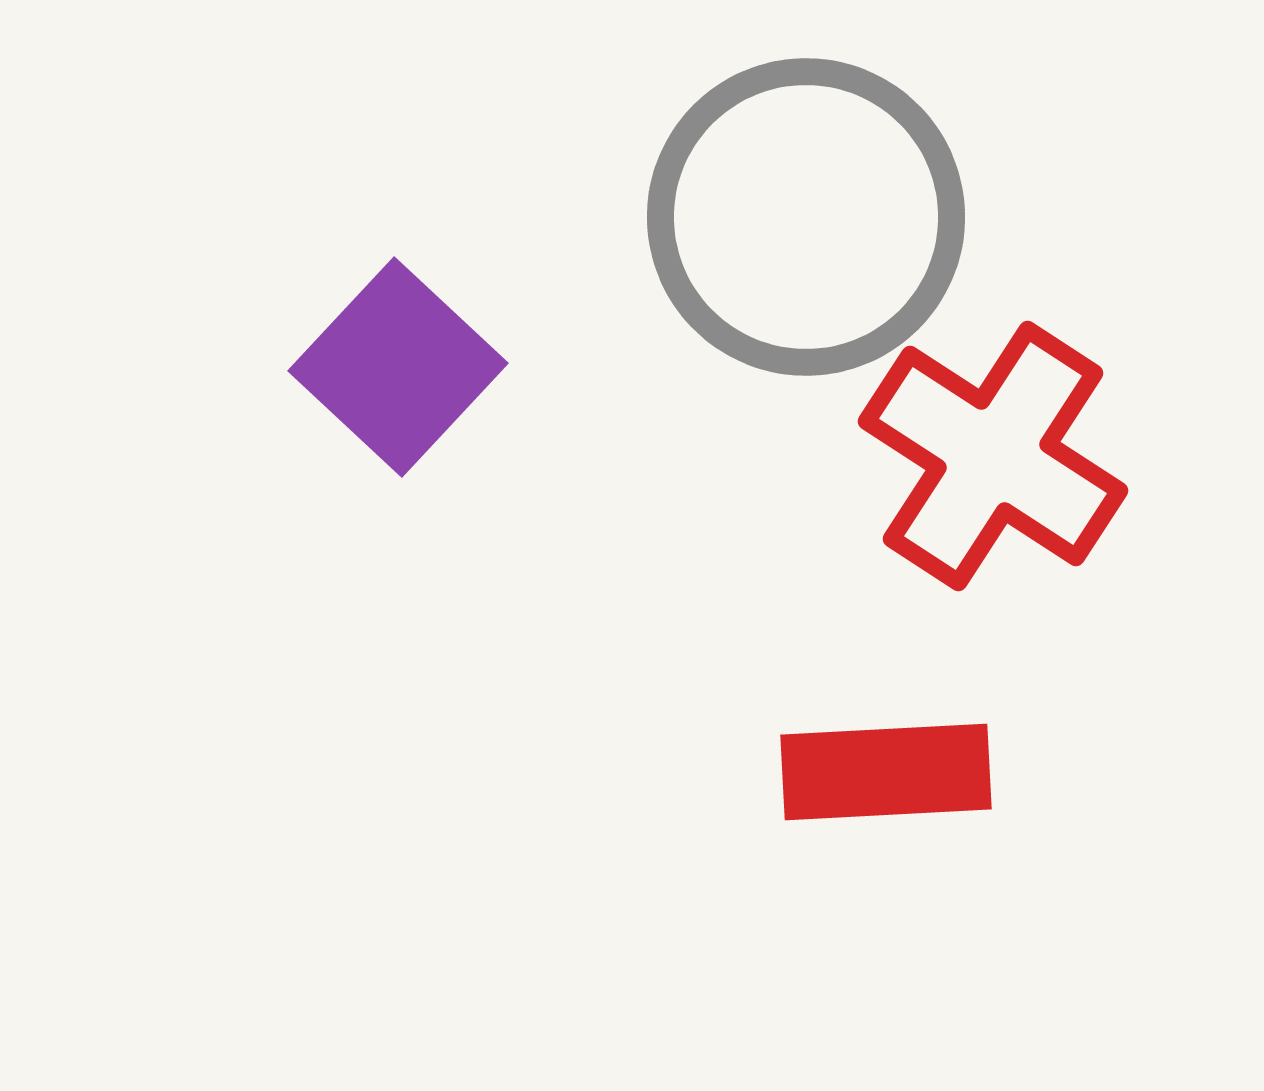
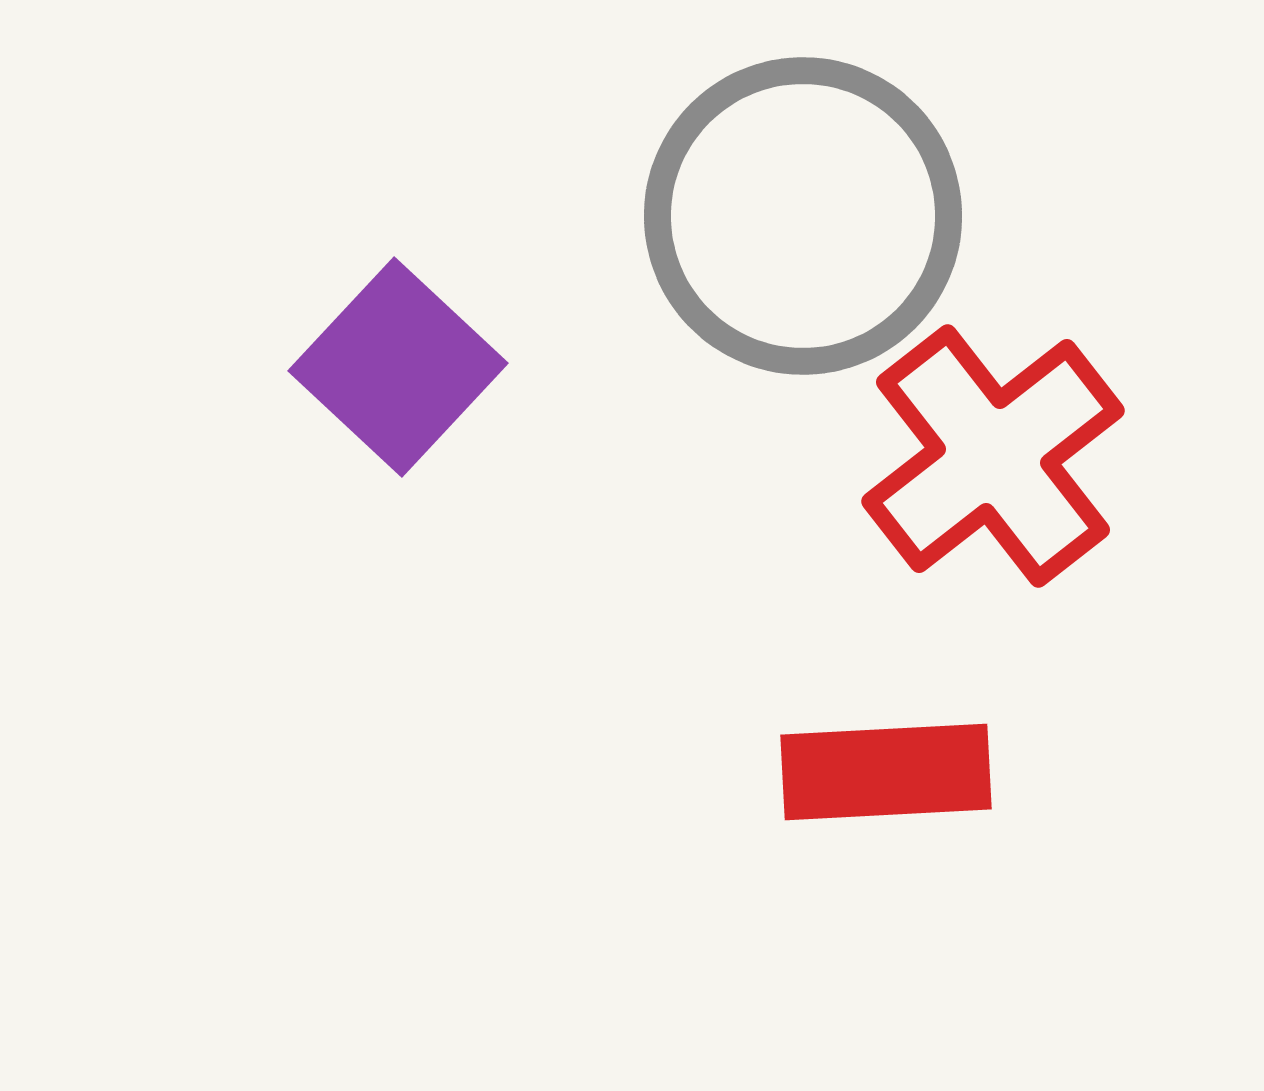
gray circle: moved 3 px left, 1 px up
red cross: rotated 19 degrees clockwise
